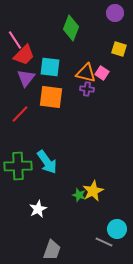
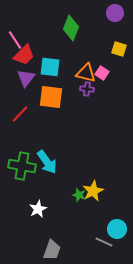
green cross: moved 4 px right; rotated 12 degrees clockwise
